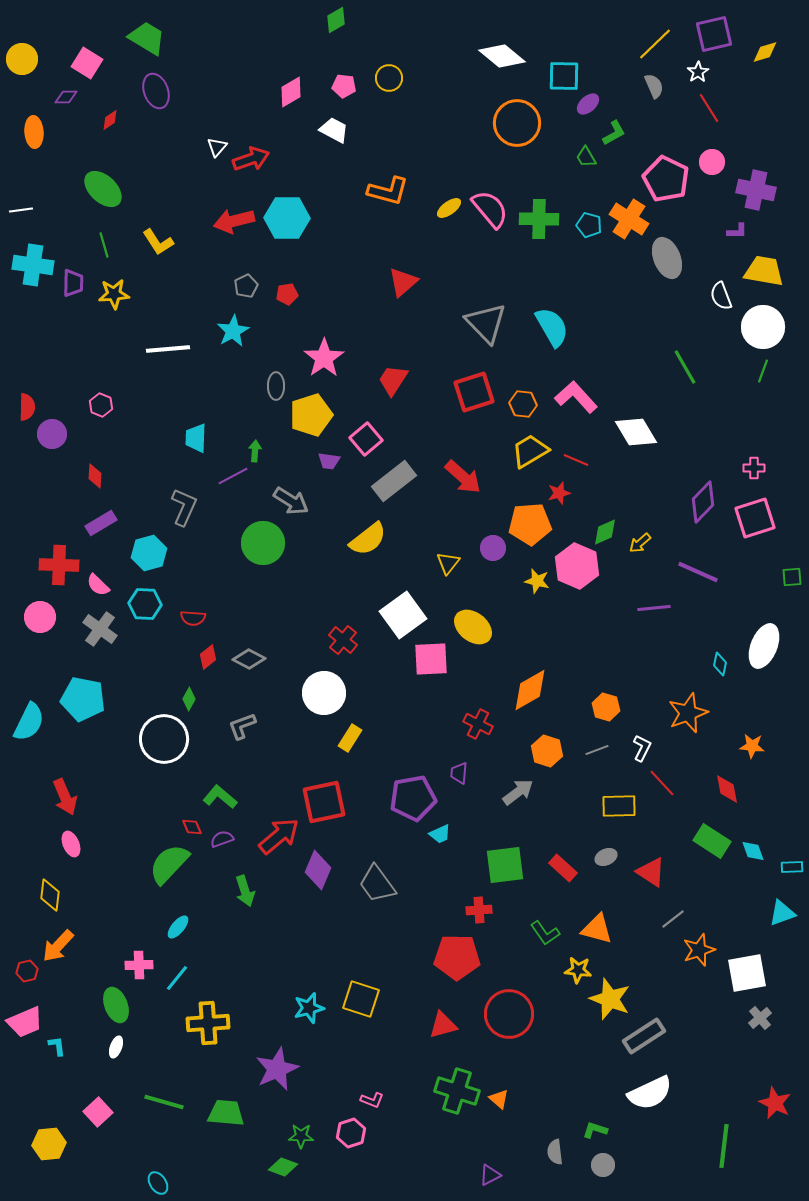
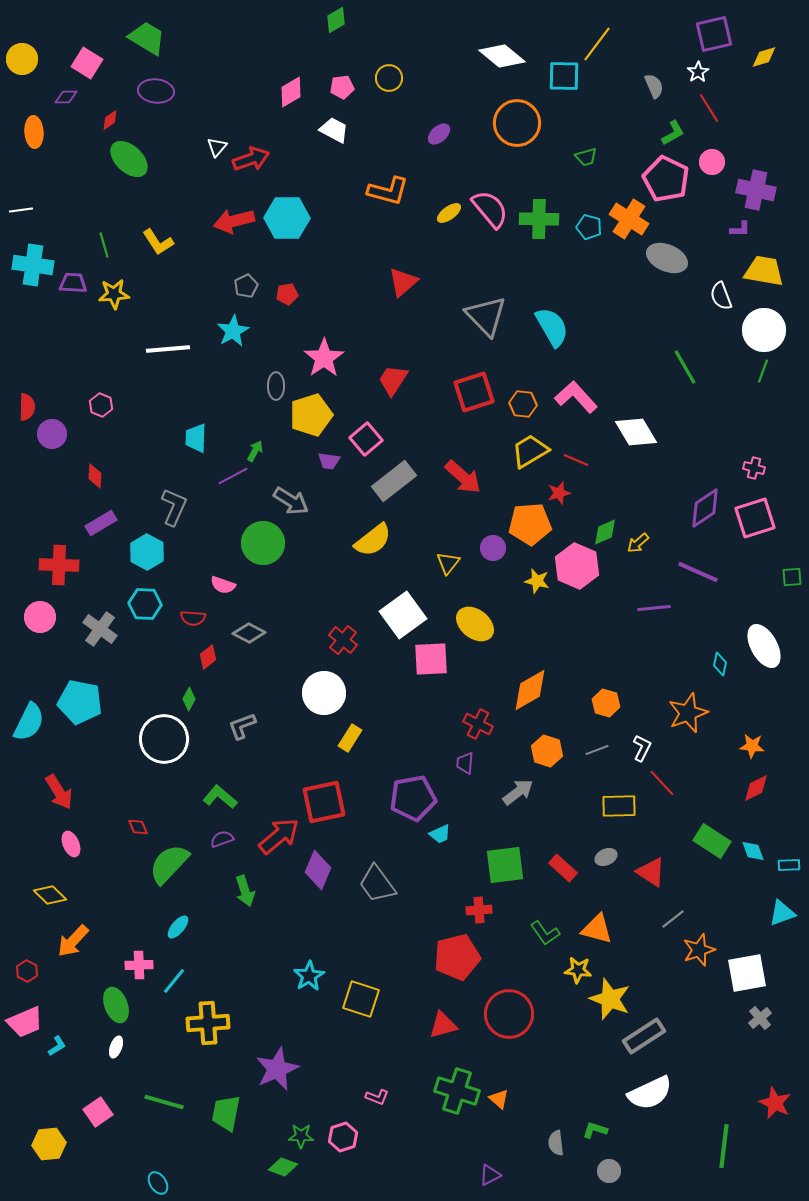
yellow line at (655, 44): moved 58 px left; rotated 9 degrees counterclockwise
yellow diamond at (765, 52): moved 1 px left, 5 px down
pink pentagon at (344, 86): moved 2 px left, 1 px down; rotated 15 degrees counterclockwise
purple ellipse at (156, 91): rotated 64 degrees counterclockwise
purple ellipse at (588, 104): moved 149 px left, 30 px down
green L-shape at (614, 133): moved 59 px right
green trapezoid at (586, 157): rotated 75 degrees counterclockwise
green ellipse at (103, 189): moved 26 px right, 30 px up
yellow ellipse at (449, 208): moved 5 px down
cyan pentagon at (589, 225): moved 2 px down
purple L-shape at (737, 231): moved 3 px right, 2 px up
gray ellipse at (667, 258): rotated 45 degrees counterclockwise
purple trapezoid at (73, 283): rotated 88 degrees counterclockwise
gray triangle at (486, 323): moved 7 px up
white circle at (763, 327): moved 1 px right, 3 px down
green arrow at (255, 451): rotated 25 degrees clockwise
pink cross at (754, 468): rotated 15 degrees clockwise
purple diamond at (703, 502): moved 2 px right, 6 px down; rotated 12 degrees clockwise
gray L-shape at (184, 507): moved 10 px left
yellow semicircle at (368, 539): moved 5 px right, 1 px down
yellow arrow at (640, 543): moved 2 px left
cyan hexagon at (149, 553): moved 2 px left, 1 px up; rotated 16 degrees counterclockwise
pink semicircle at (98, 585): moved 125 px right; rotated 25 degrees counterclockwise
yellow ellipse at (473, 627): moved 2 px right, 3 px up
white ellipse at (764, 646): rotated 51 degrees counterclockwise
gray diamond at (249, 659): moved 26 px up
cyan pentagon at (83, 699): moved 3 px left, 3 px down
orange hexagon at (606, 707): moved 4 px up
purple trapezoid at (459, 773): moved 6 px right, 10 px up
red diamond at (727, 789): moved 29 px right, 1 px up; rotated 76 degrees clockwise
red arrow at (65, 797): moved 6 px left, 5 px up; rotated 9 degrees counterclockwise
red diamond at (192, 827): moved 54 px left
cyan rectangle at (792, 867): moved 3 px left, 2 px up
yellow diamond at (50, 895): rotated 52 degrees counterclockwise
orange arrow at (58, 946): moved 15 px right, 5 px up
red pentagon at (457, 957): rotated 15 degrees counterclockwise
red hexagon at (27, 971): rotated 20 degrees counterclockwise
cyan line at (177, 978): moved 3 px left, 3 px down
cyan star at (309, 1008): moved 32 px up; rotated 16 degrees counterclockwise
cyan L-shape at (57, 1046): rotated 65 degrees clockwise
pink L-shape at (372, 1100): moved 5 px right, 3 px up
pink square at (98, 1112): rotated 8 degrees clockwise
green trapezoid at (226, 1113): rotated 84 degrees counterclockwise
pink hexagon at (351, 1133): moved 8 px left, 4 px down
gray semicircle at (555, 1152): moved 1 px right, 9 px up
gray circle at (603, 1165): moved 6 px right, 6 px down
